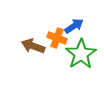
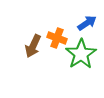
blue arrow: moved 13 px right, 3 px up
brown arrow: rotated 85 degrees counterclockwise
